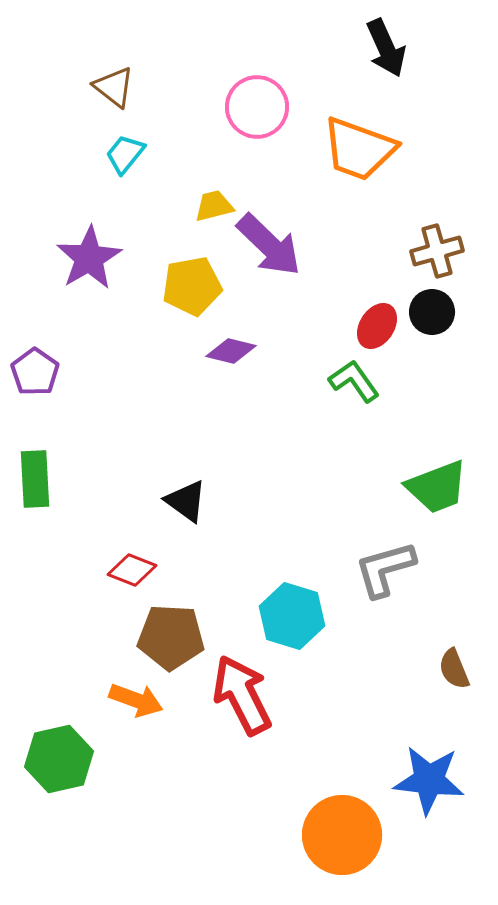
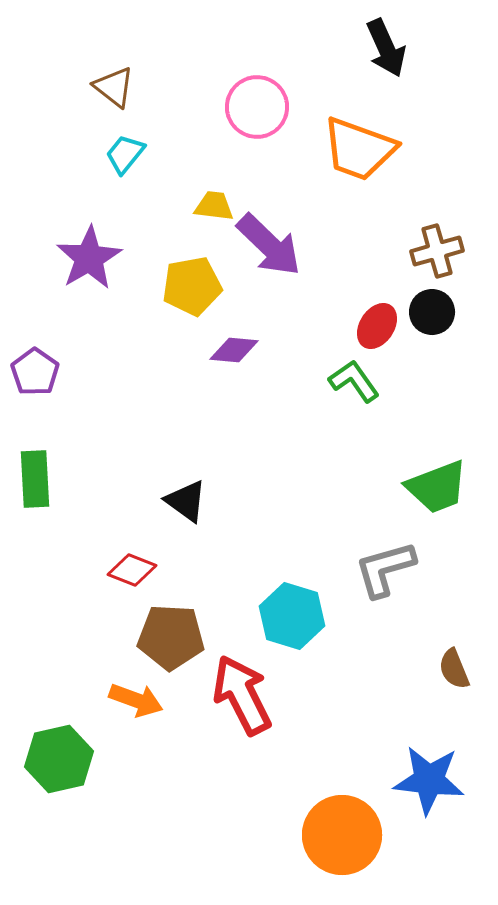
yellow trapezoid: rotated 21 degrees clockwise
purple diamond: moved 3 px right, 1 px up; rotated 9 degrees counterclockwise
